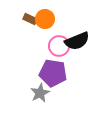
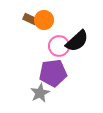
orange circle: moved 1 px left, 1 px down
black semicircle: rotated 20 degrees counterclockwise
purple pentagon: rotated 16 degrees counterclockwise
